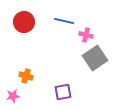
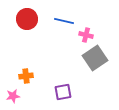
red circle: moved 3 px right, 3 px up
orange cross: rotated 24 degrees counterclockwise
